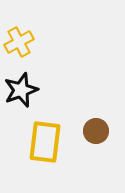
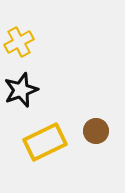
yellow rectangle: rotated 57 degrees clockwise
